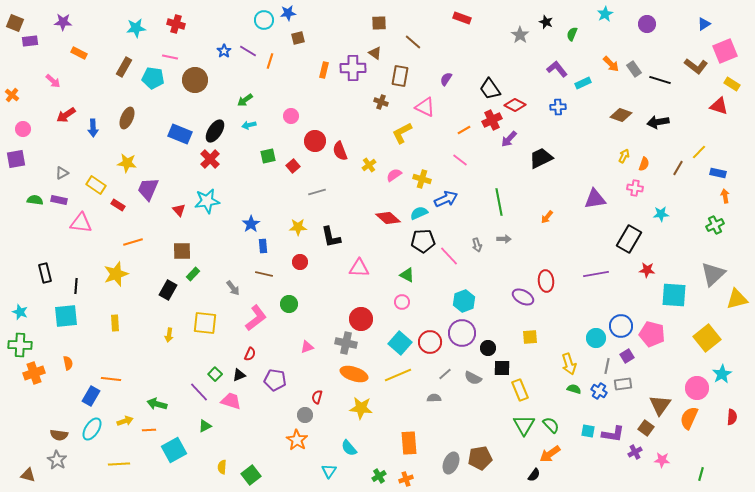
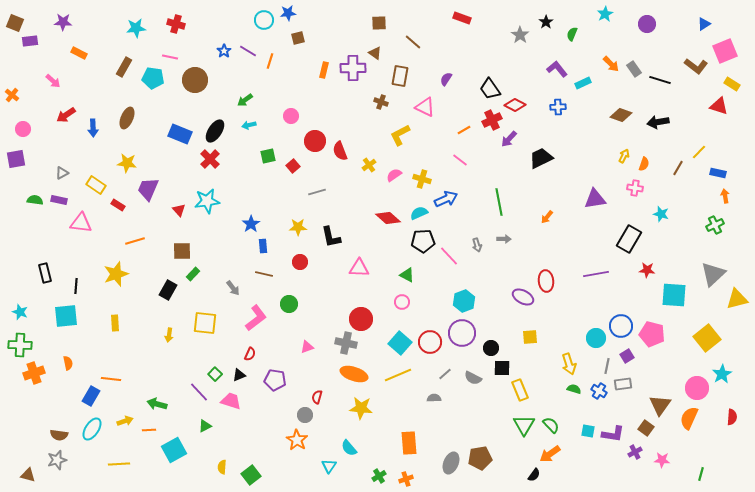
black star at (546, 22): rotated 16 degrees clockwise
yellow L-shape at (402, 133): moved 2 px left, 2 px down
cyan star at (661, 214): rotated 21 degrees clockwise
orange line at (133, 242): moved 2 px right, 1 px up
black circle at (488, 348): moved 3 px right
gray star at (57, 460): rotated 24 degrees clockwise
cyan triangle at (329, 471): moved 5 px up
